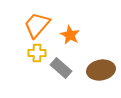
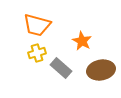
orange trapezoid: rotated 116 degrees counterclockwise
orange star: moved 12 px right, 6 px down
yellow cross: rotated 18 degrees counterclockwise
